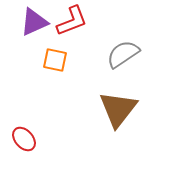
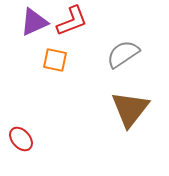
brown triangle: moved 12 px right
red ellipse: moved 3 px left
